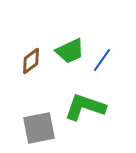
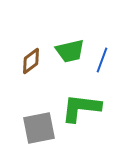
green trapezoid: rotated 12 degrees clockwise
blue line: rotated 15 degrees counterclockwise
green L-shape: moved 4 px left, 1 px down; rotated 12 degrees counterclockwise
